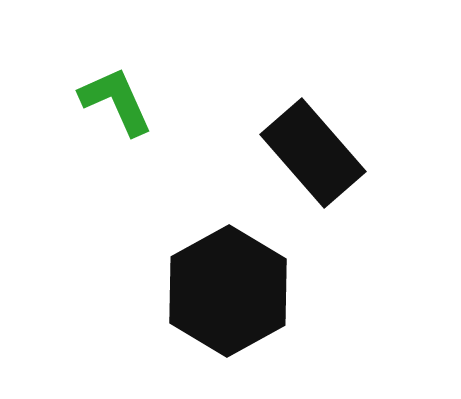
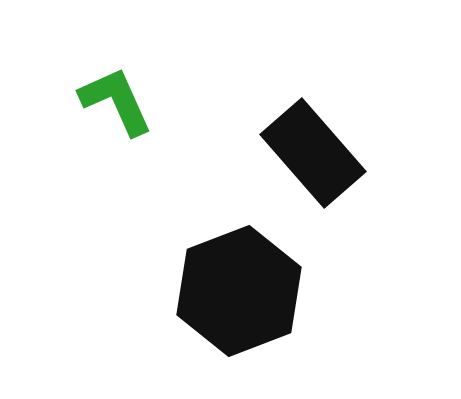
black hexagon: moved 11 px right; rotated 8 degrees clockwise
